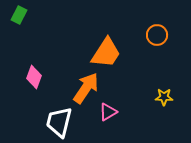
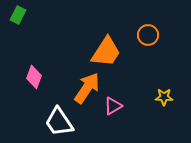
green rectangle: moved 1 px left
orange circle: moved 9 px left
orange trapezoid: moved 1 px up
orange arrow: moved 1 px right
pink triangle: moved 5 px right, 6 px up
white trapezoid: rotated 48 degrees counterclockwise
